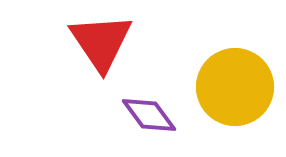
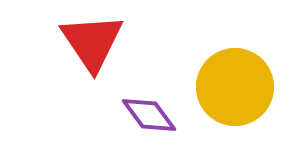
red triangle: moved 9 px left
